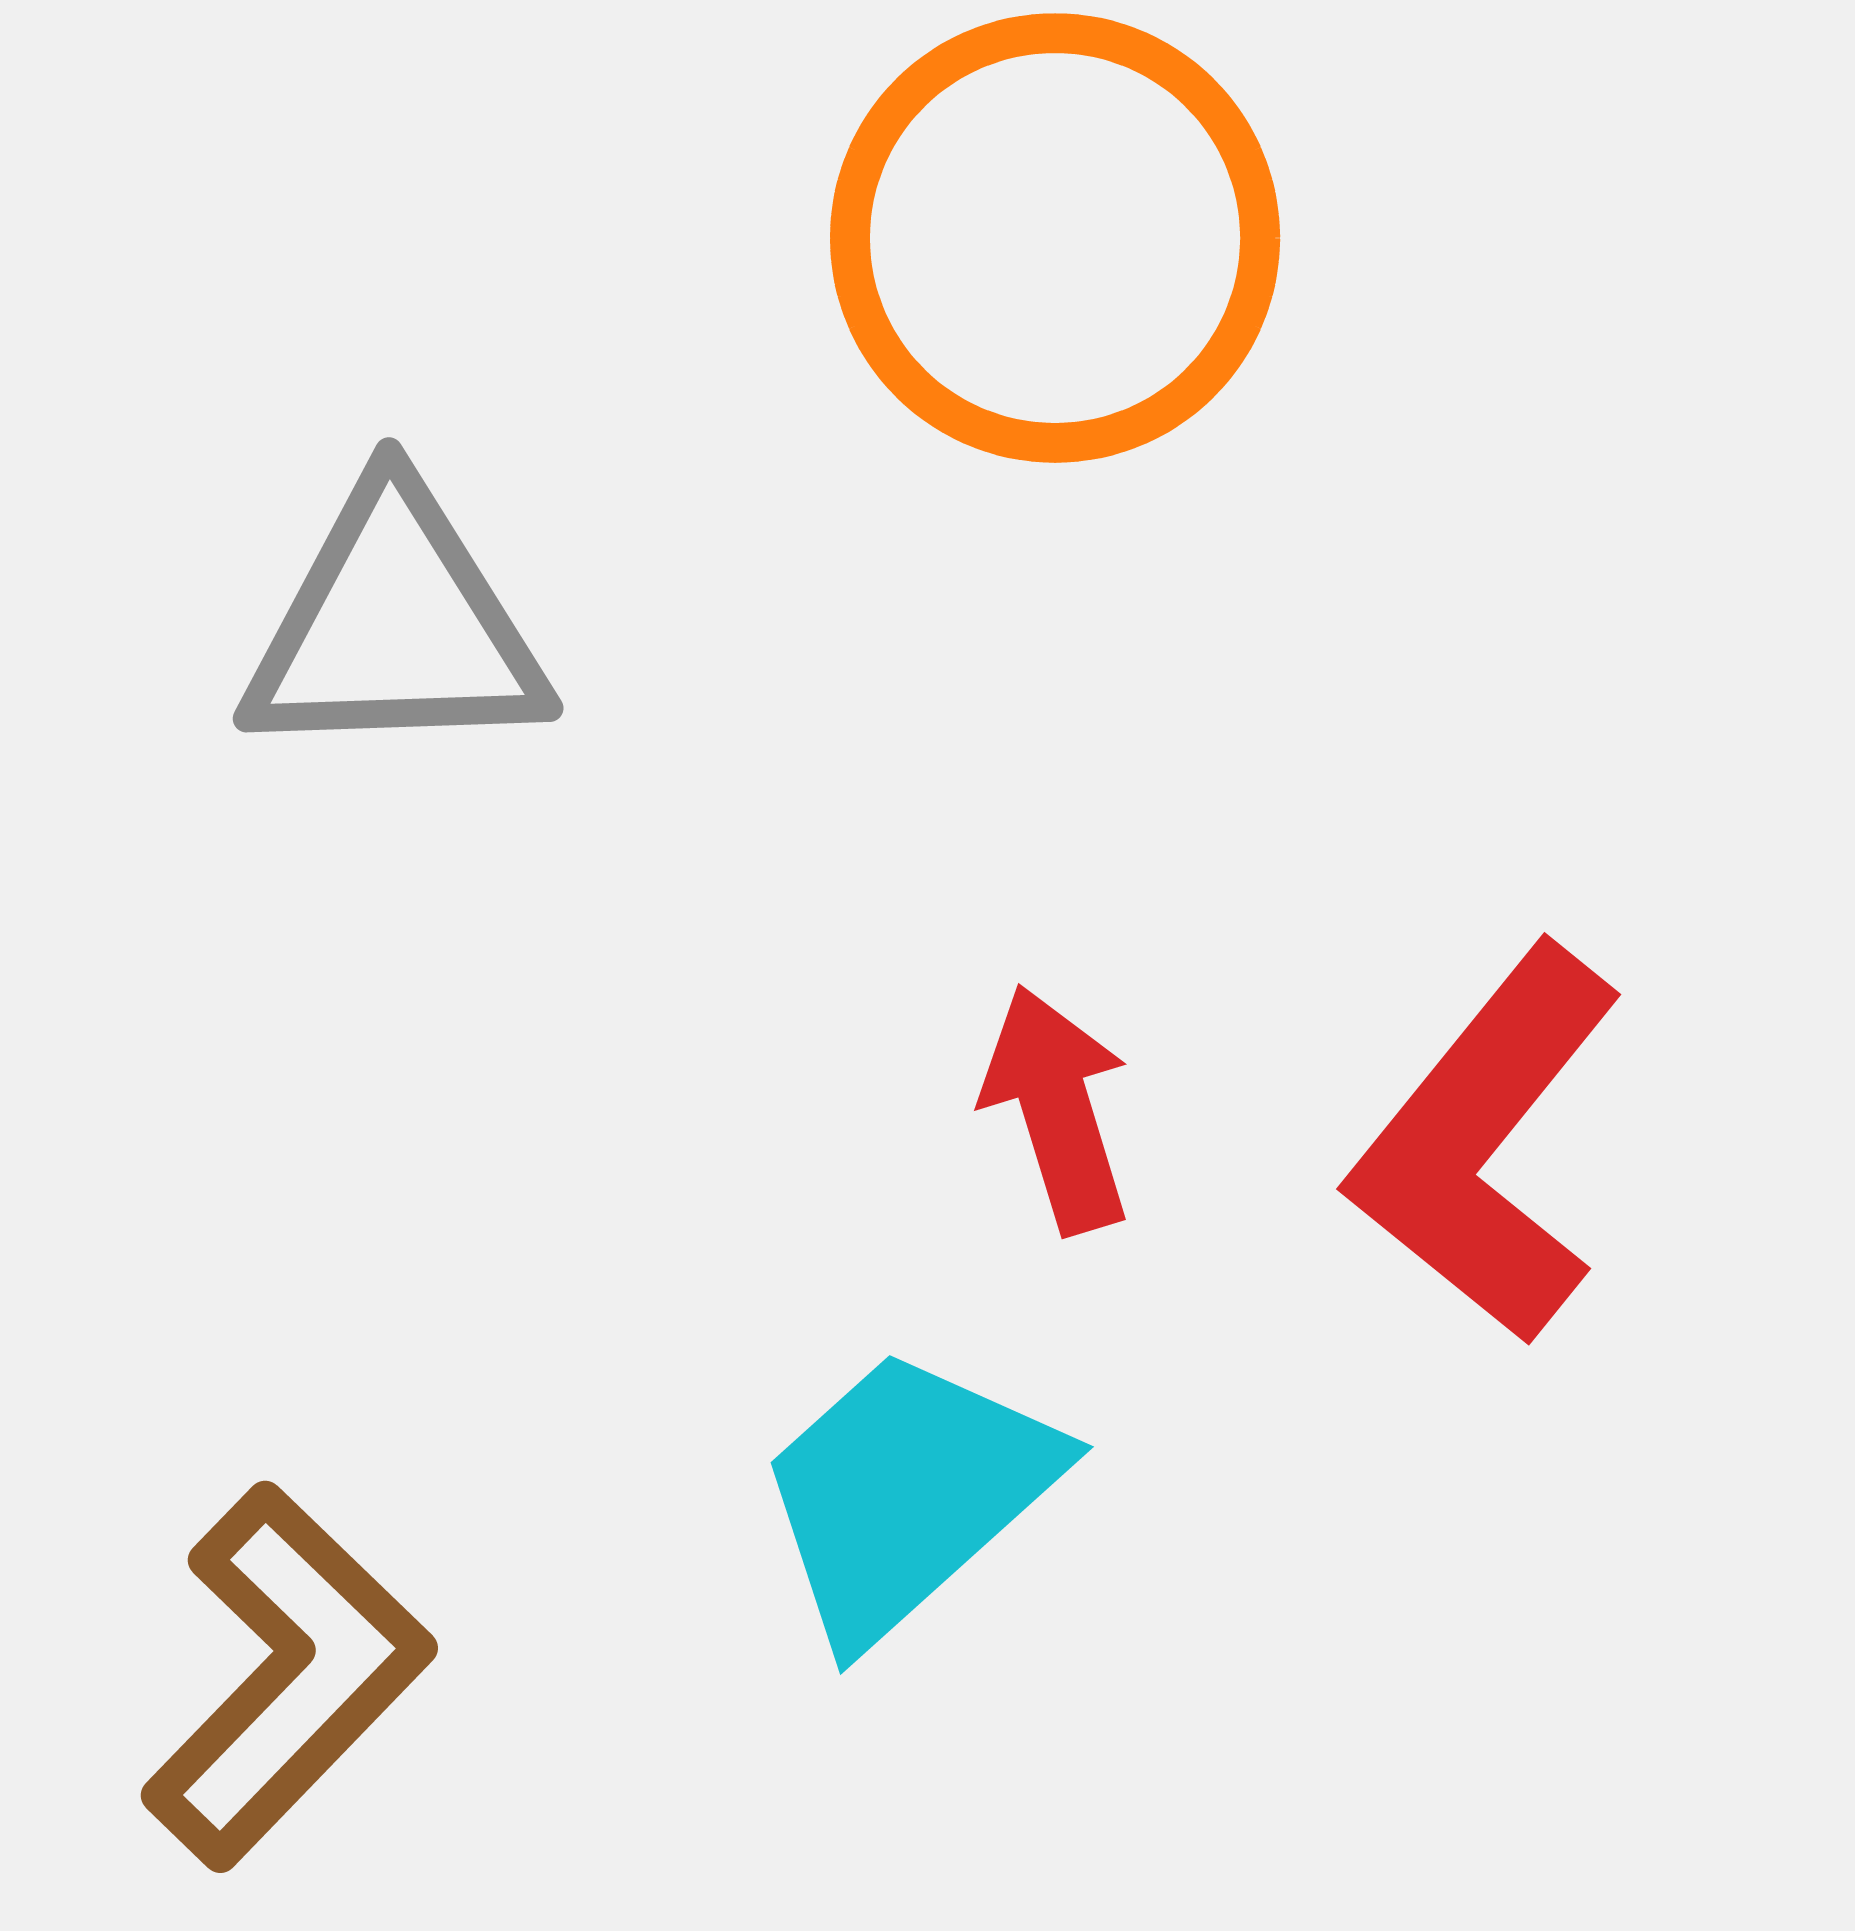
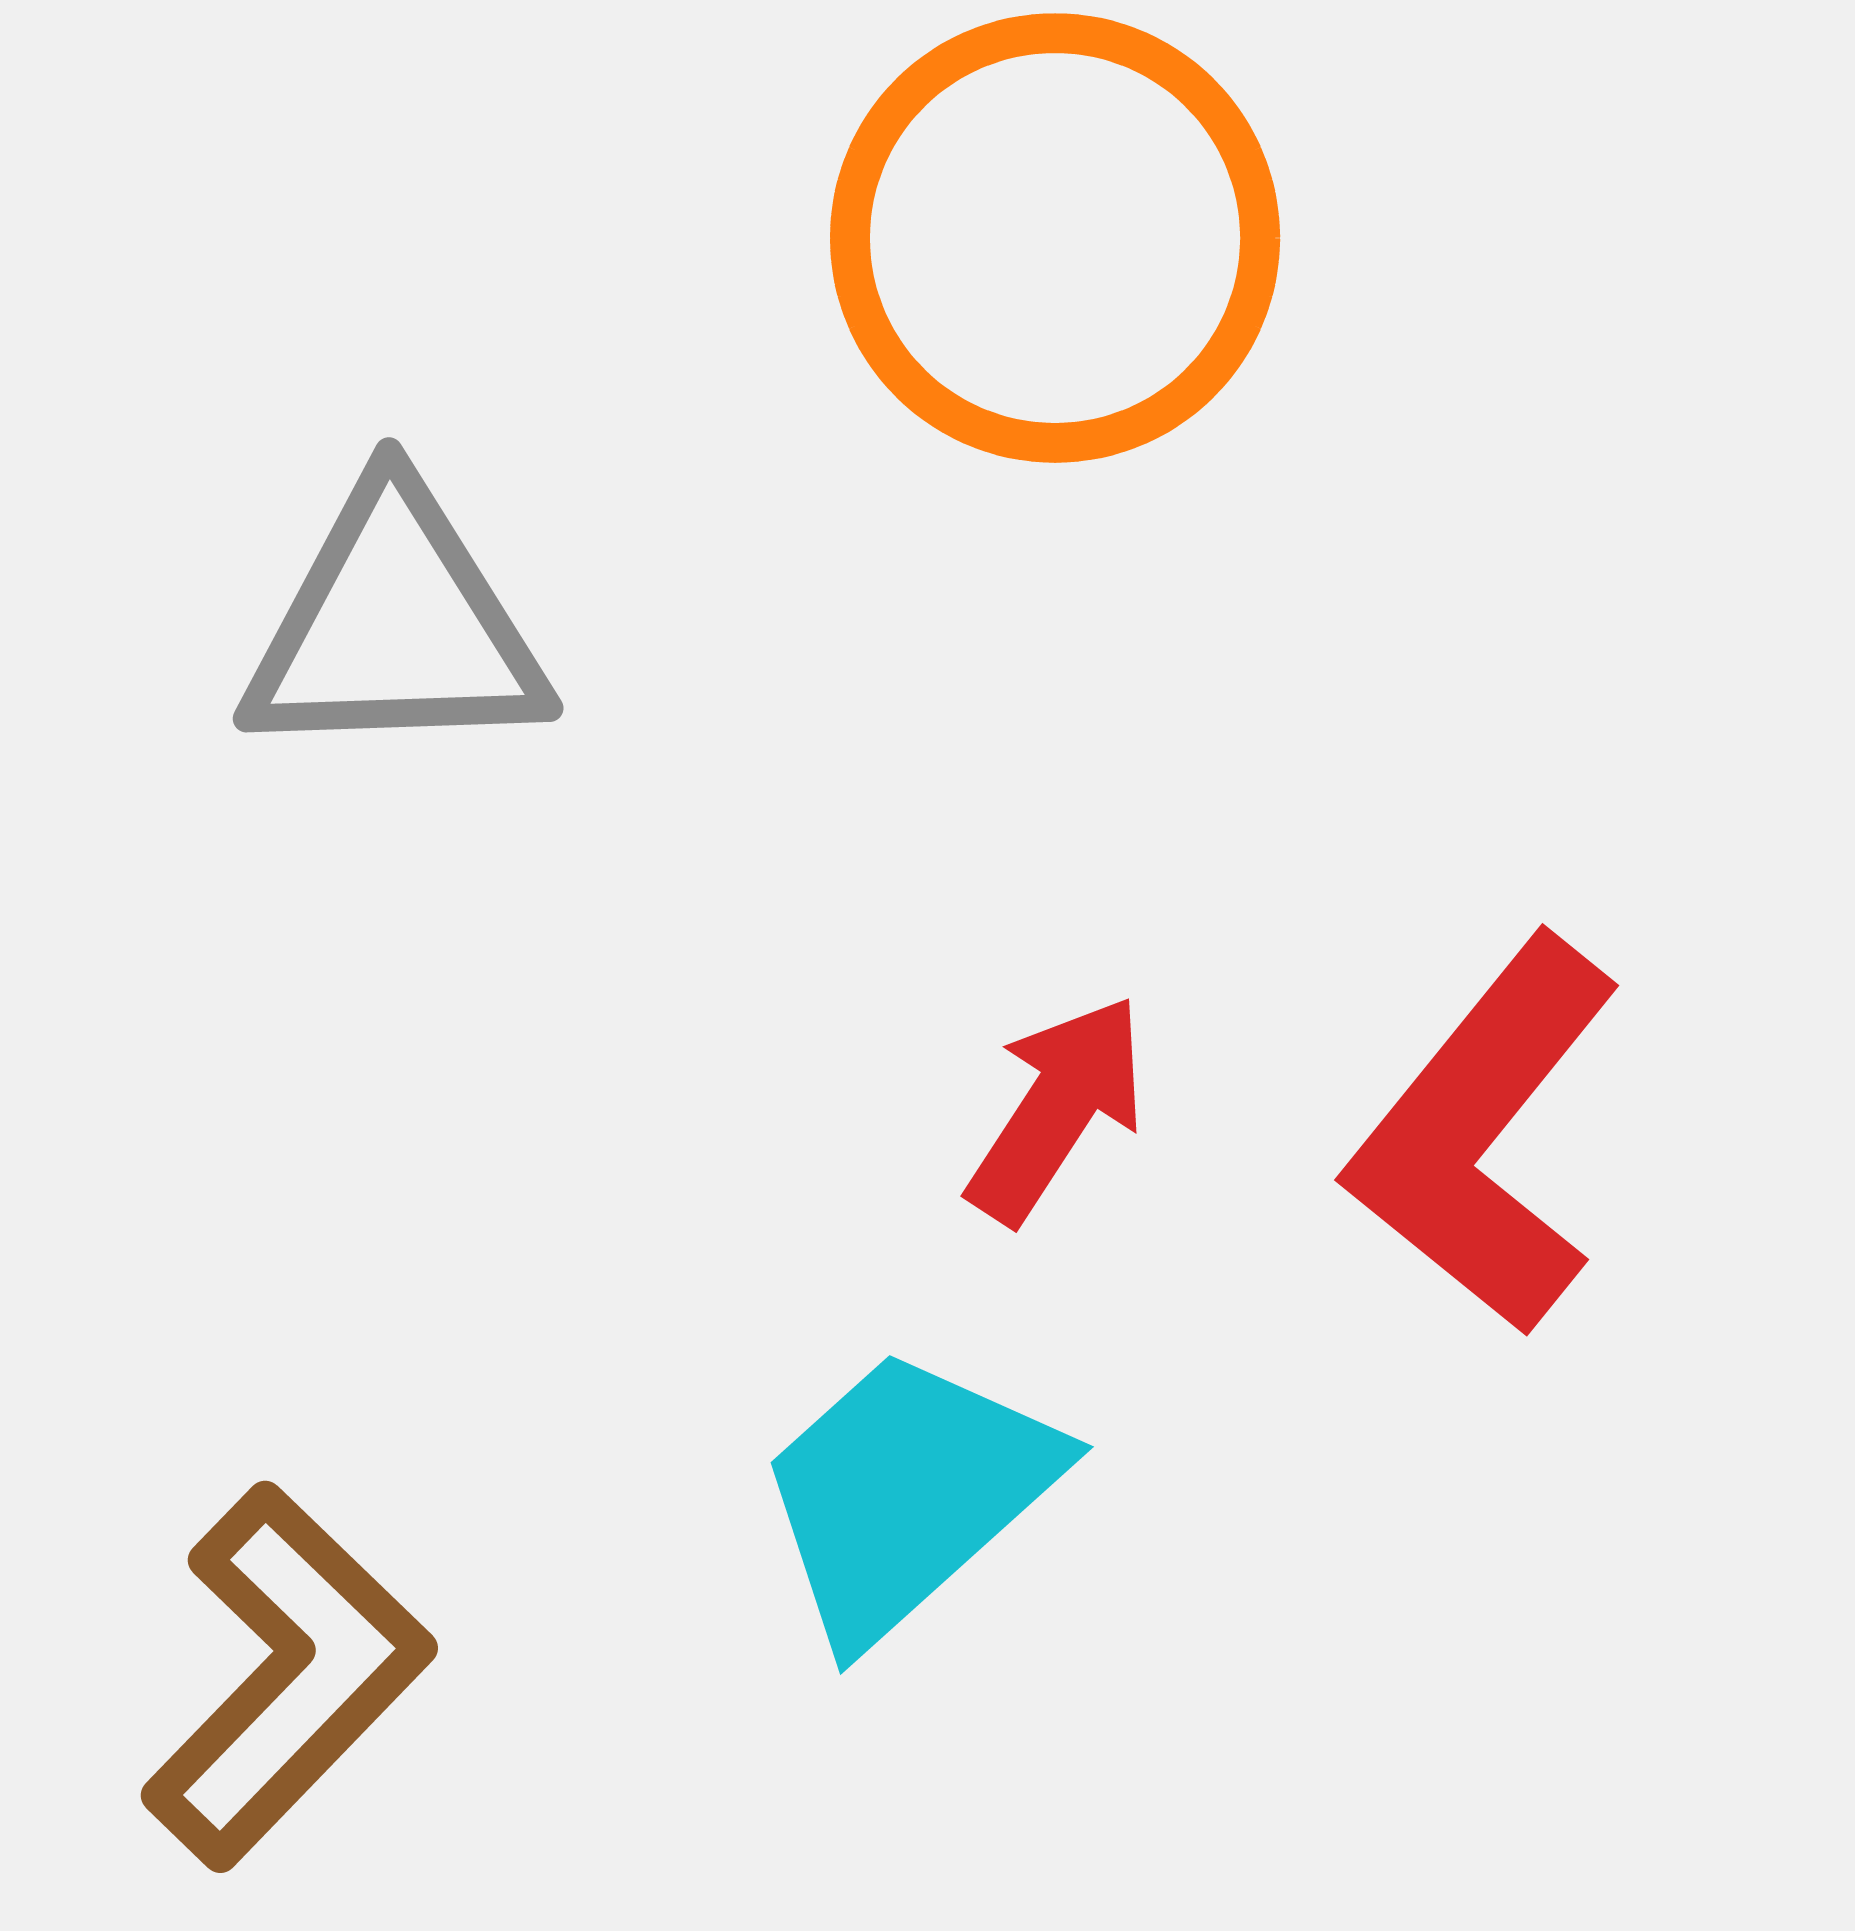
red arrow: rotated 50 degrees clockwise
red L-shape: moved 2 px left, 9 px up
